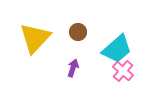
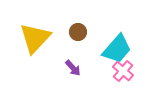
cyan trapezoid: rotated 8 degrees counterclockwise
purple arrow: rotated 120 degrees clockwise
